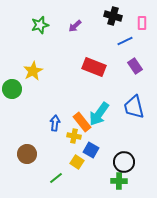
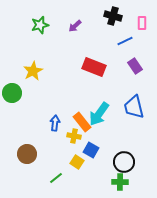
green circle: moved 4 px down
green cross: moved 1 px right, 1 px down
